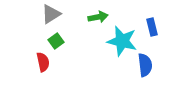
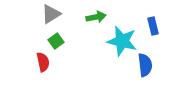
green arrow: moved 2 px left
blue rectangle: moved 1 px right, 1 px up
